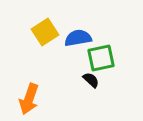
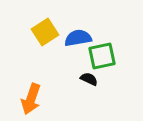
green square: moved 1 px right, 2 px up
black semicircle: moved 2 px left, 1 px up; rotated 18 degrees counterclockwise
orange arrow: moved 2 px right
